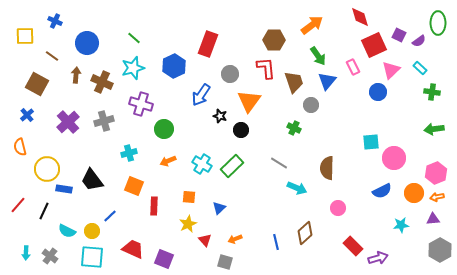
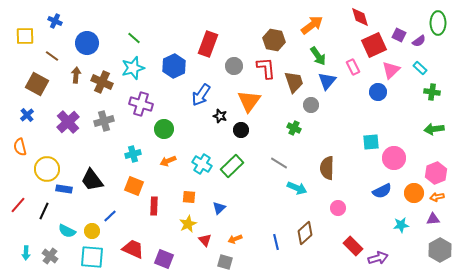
brown hexagon at (274, 40): rotated 10 degrees clockwise
gray circle at (230, 74): moved 4 px right, 8 px up
cyan cross at (129, 153): moved 4 px right, 1 px down
